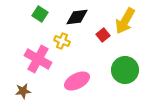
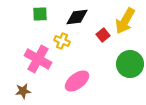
green square: rotated 35 degrees counterclockwise
green circle: moved 5 px right, 6 px up
pink ellipse: rotated 10 degrees counterclockwise
